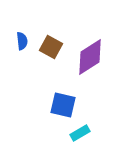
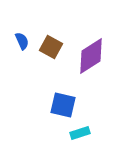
blue semicircle: rotated 18 degrees counterclockwise
purple diamond: moved 1 px right, 1 px up
cyan rectangle: rotated 12 degrees clockwise
